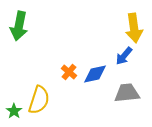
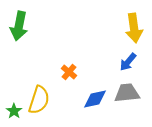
blue arrow: moved 4 px right, 6 px down
blue diamond: moved 25 px down
